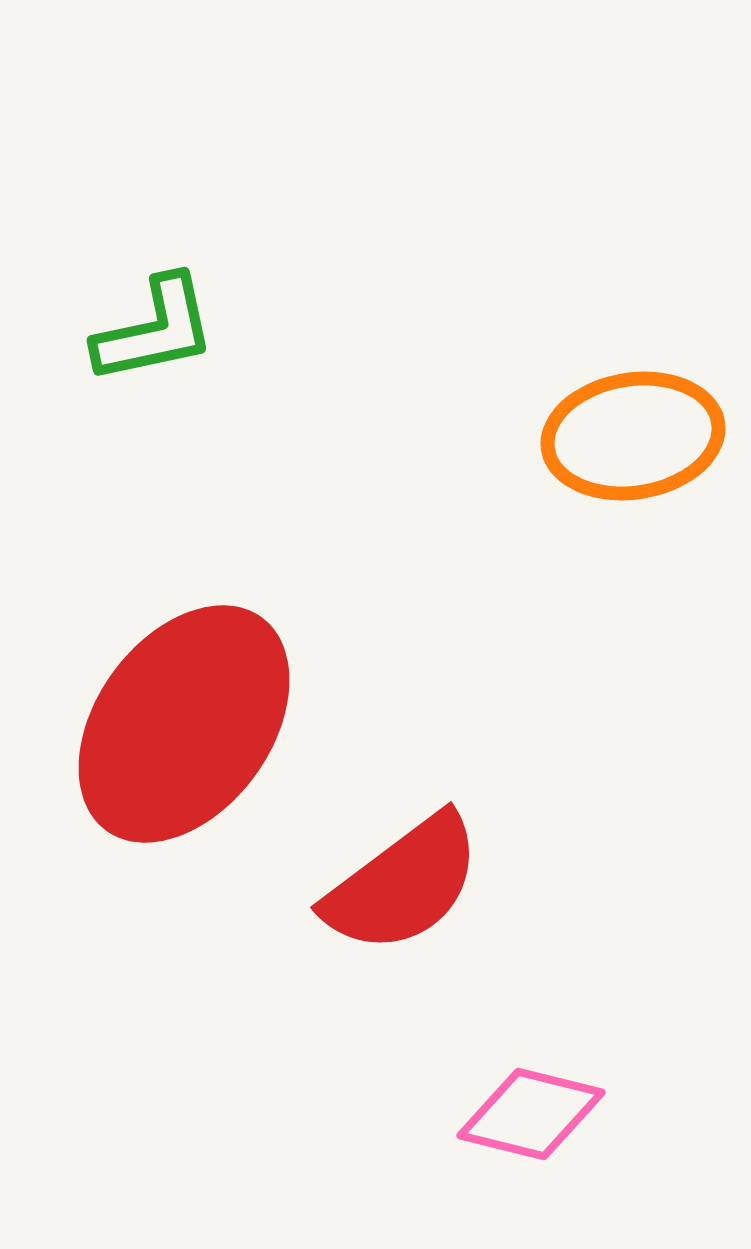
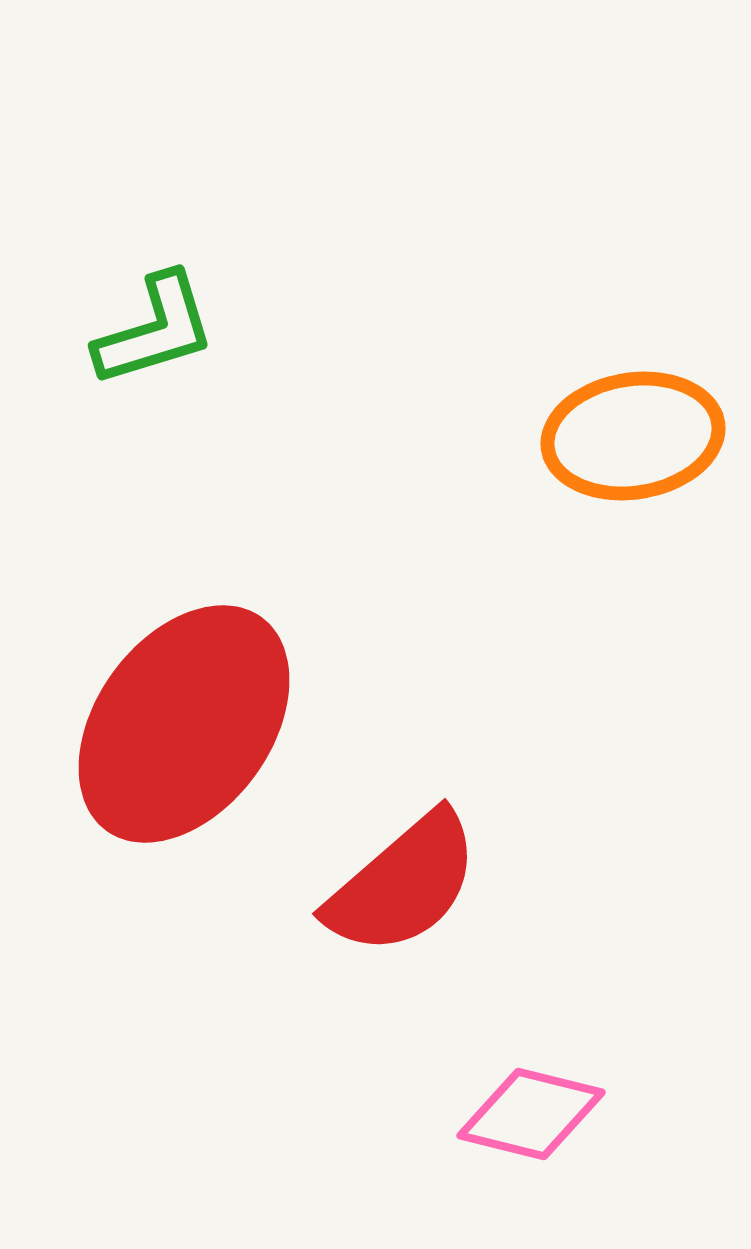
green L-shape: rotated 5 degrees counterclockwise
red semicircle: rotated 4 degrees counterclockwise
